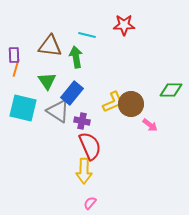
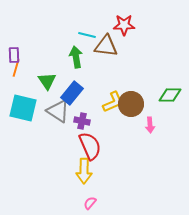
brown triangle: moved 56 px right
green diamond: moved 1 px left, 5 px down
pink arrow: rotated 49 degrees clockwise
